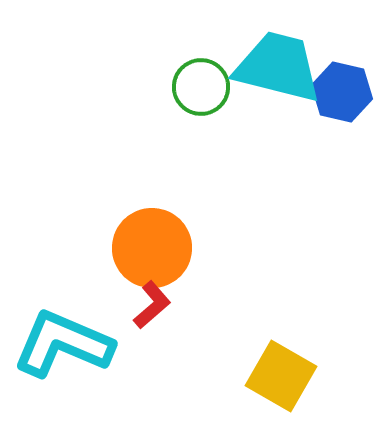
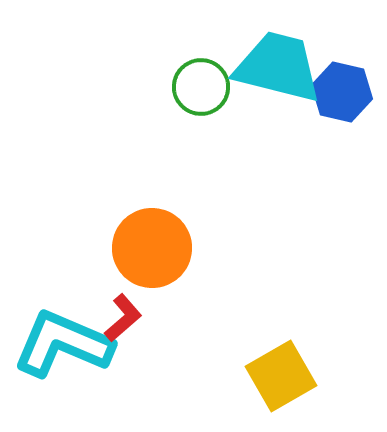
red L-shape: moved 29 px left, 13 px down
yellow square: rotated 30 degrees clockwise
